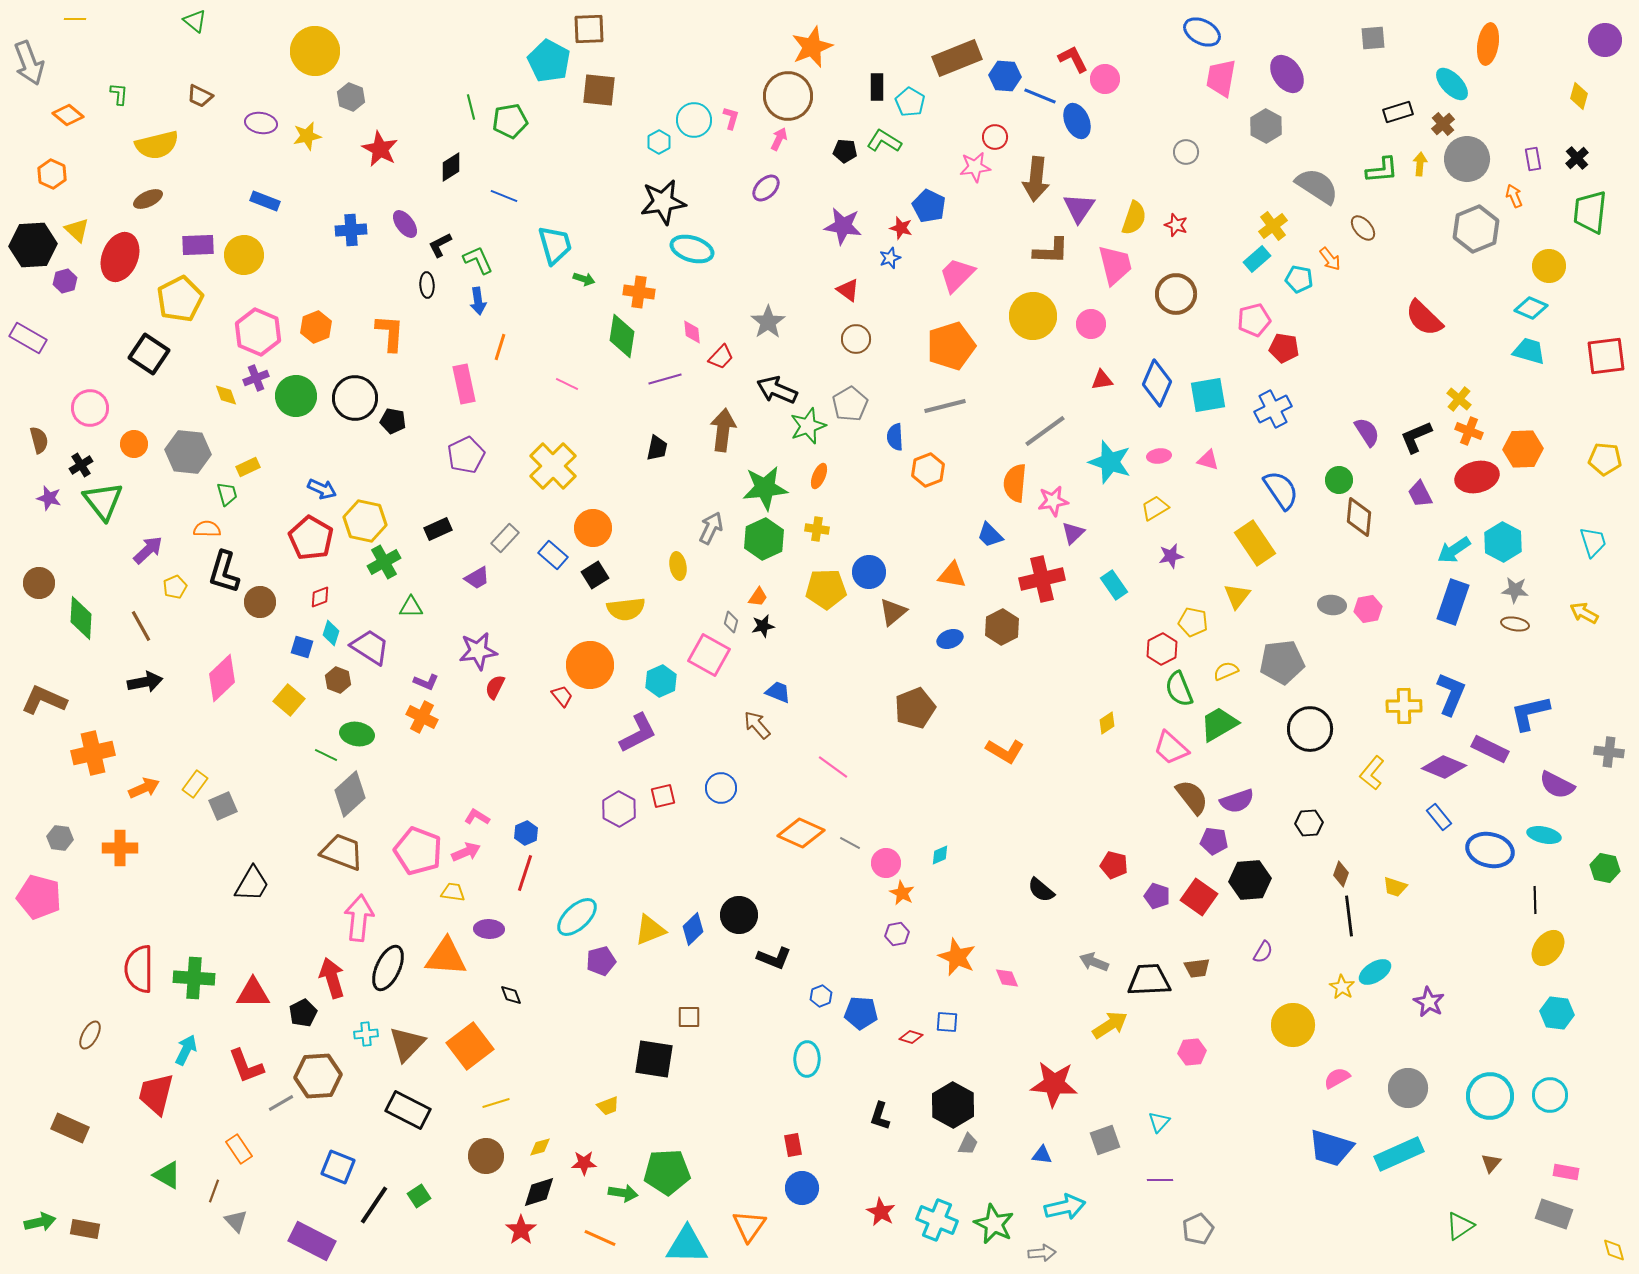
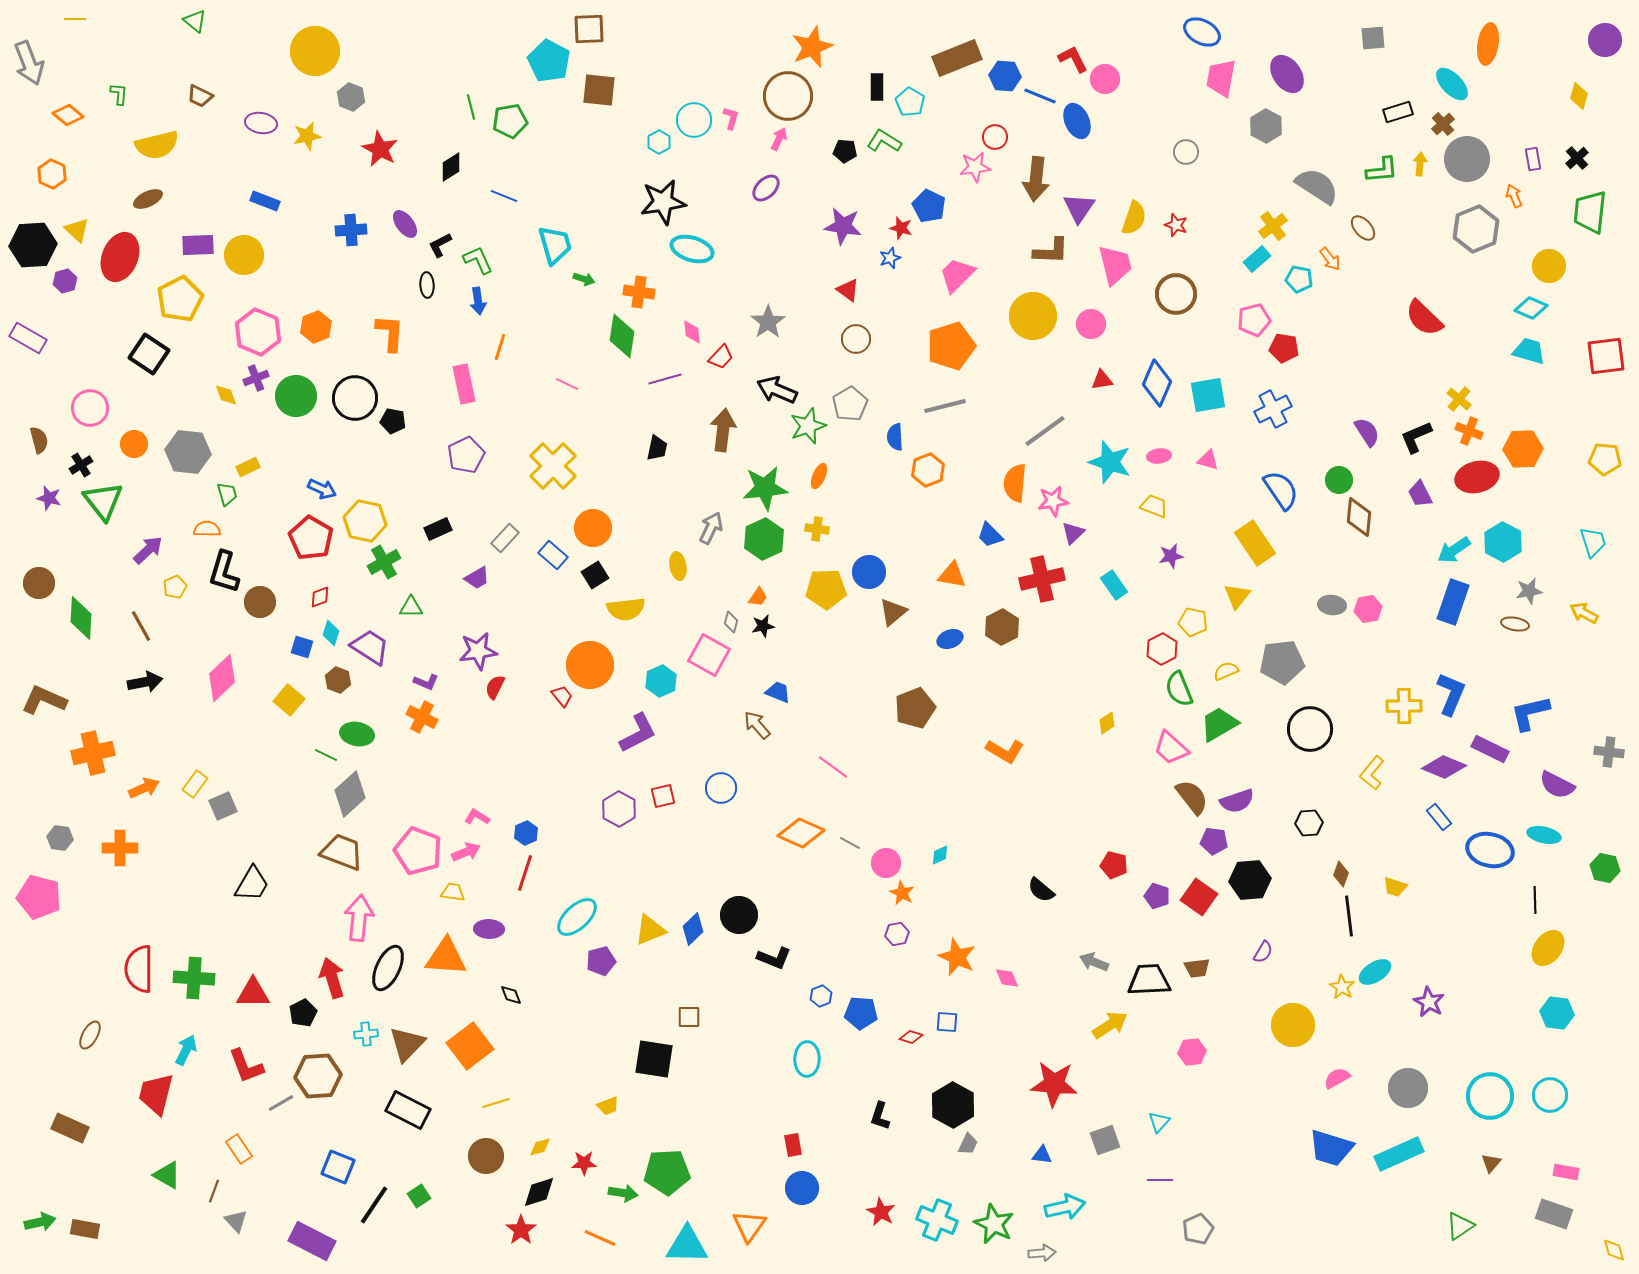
yellow trapezoid at (1155, 508): moved 1 px left, 2 px up; rotated 52 degrees clockwise
gray star at (1515, 590): moved 14 px right, 1 px down; rotated 16 degrees counterclockwise
